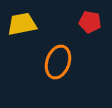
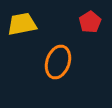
red pentagon: rotated 30 degrees clockwise
